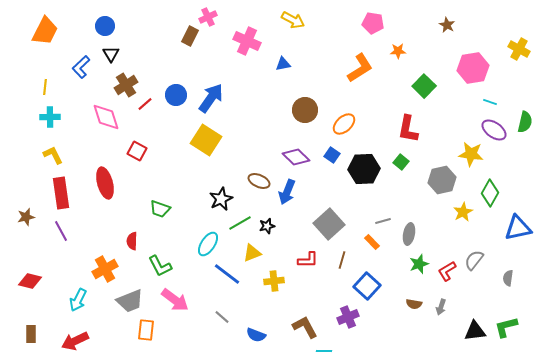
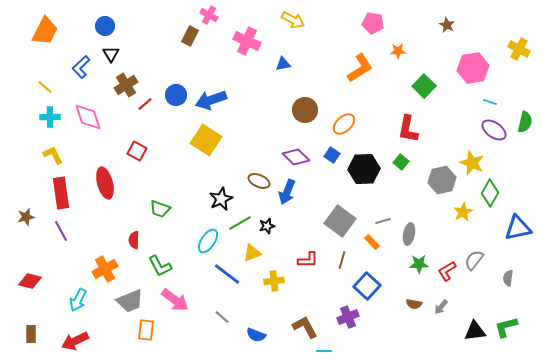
pink cross at (208, 17): moved 1 px right, 2 px up; rotated 36 degrees counterclockwise
yellow line at (45, 87): rotated 56 degrees counterclockwise
blue arrow at (211, 98): moved 2 px down; rotated 144 degrees counterclockwise
pink diamond at (106, 117): moved 18 px left
yellow star at (471, 154): moved 1 px right, 9 px down; rotated 15 degrees clockwise
gray square at (329, 224): moved 11 px right, 3 px up; rotated 12 degrees counterclockwise
red semicircle at (132, 241): moved 2 px right, 1 px up
cyan ellipse at (208, 244): moved 3 px up
green star at (419, 264): rotated 18 degrees clockwise
gray arrow at (441, 307): rotated 21 degrees clockwise
